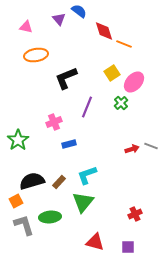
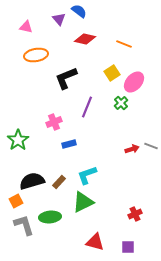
red diamond: moved 19 px left, 8 px down; rotated 60 degrees counterclockwise
green triangle: rotated 25 degrees clockwise
